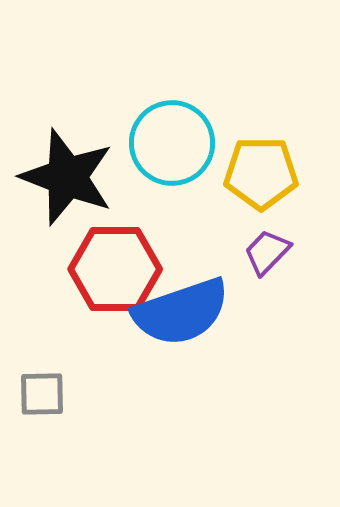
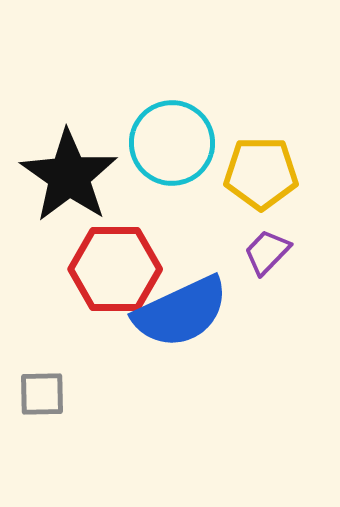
black star: moved 2 px right, 1 px up; rotated 14 degrees clockwise
blue semicircle: rotated 6 degrees counterclockwise
